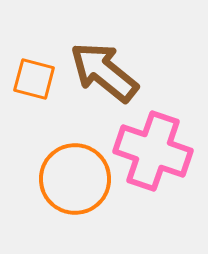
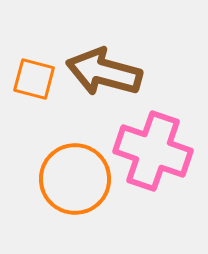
brown arrow: rotated 24 degrees counterclockwise
